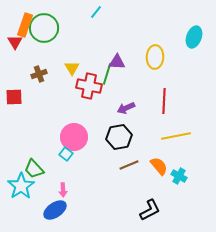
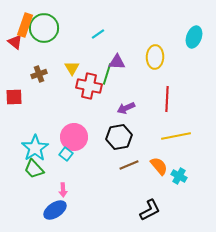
cyan line: moved 2 px right, 22 px down; rotated 16 degrees clockwise
red triangle: rotated 21 degrees counterclockwise
red line: moved 3 px right, 2 px up
cyan star: moved 14 px right, 38 px up
